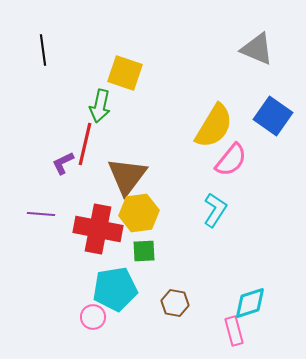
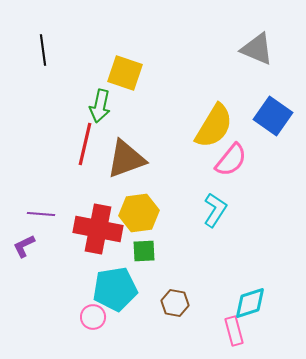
purple L-shape: moved 39 px left, 83 px down
brown triangle: moved 1 px left, 17 px up; rotated 33 degrees clockwise
